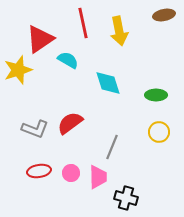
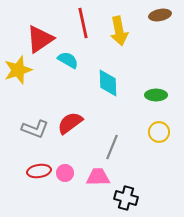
brown ellipse: moved 4 px left
cyan diamond: rotated 16 degrees clockwise
pink circle: moved 6 px left
pink trapezoid: rotated 90 degrees counterclockwise
